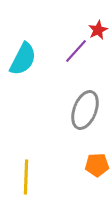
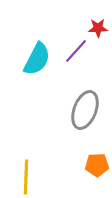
red star: moved 2 px up; rotated 24 degrees clockwise
cyan semicircle: moved 14 px right
